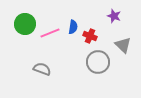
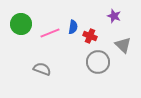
green circle: moved 4 px left
